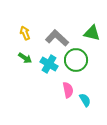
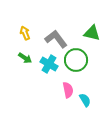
gray L-shape: moved 1 px left, 1 px down; rotated 10 degrees clockwise
